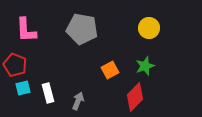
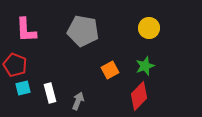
gray pentagon: moved 1 px right, 2 px down
white rectangle: moved 2 px right
red diamond: moved 4 px right, 1 px up
